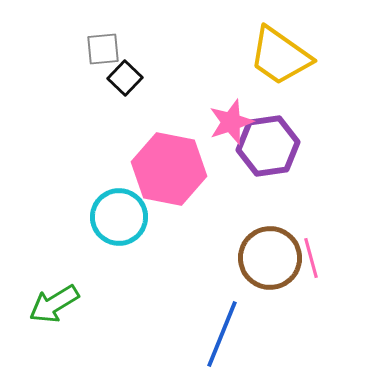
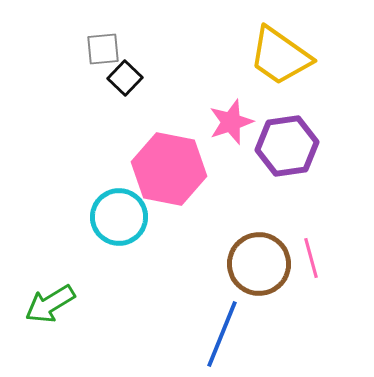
purple hexagon: moved 19 px right
brown circle: moved 11 px left, 6 px down
green arrow: moved 4 px left
